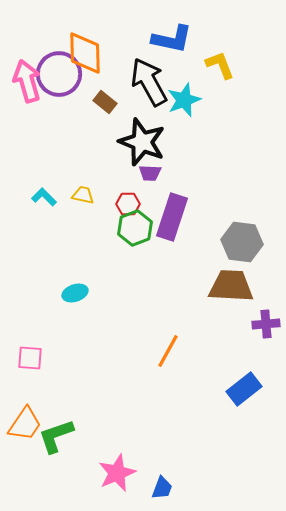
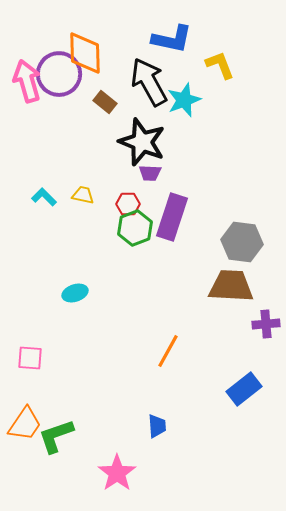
pink star: rotated 12 degrees counterclockwise
blue trapezoid: moved 5 px left, 62 px up; rotated 25 degrees counterclockwise
